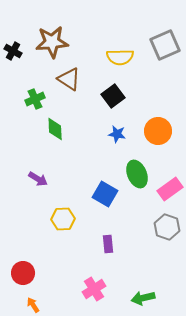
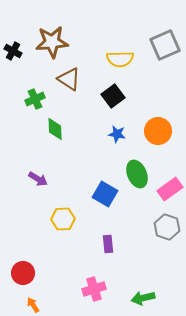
yellow semicircle: moved 2 px down
pink cross: rotated 15 degrees clockwise
